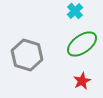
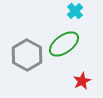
green ellipse: moved 18 px left
gray hexagon: rotated 12 degrees clockwise
